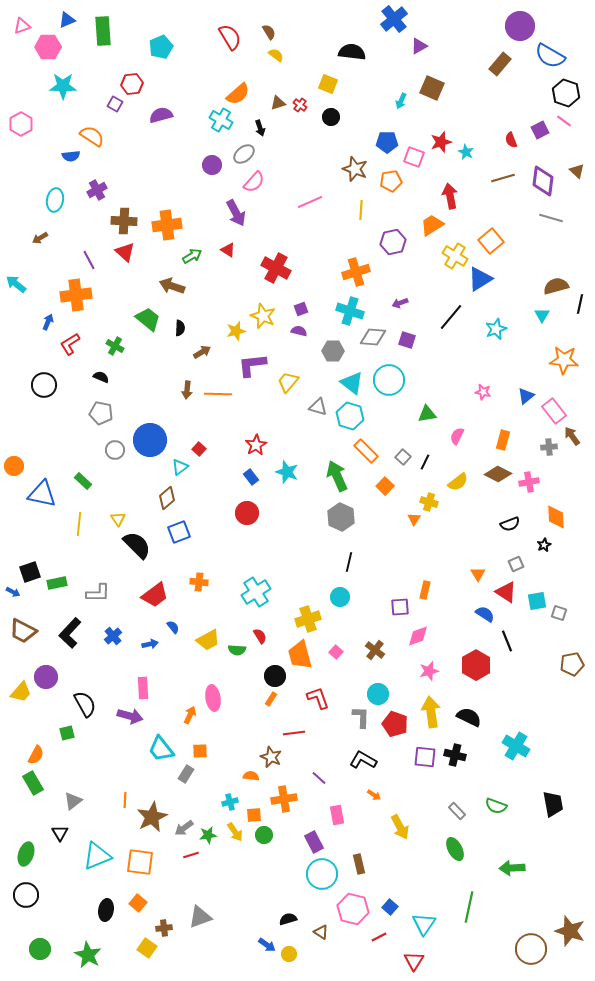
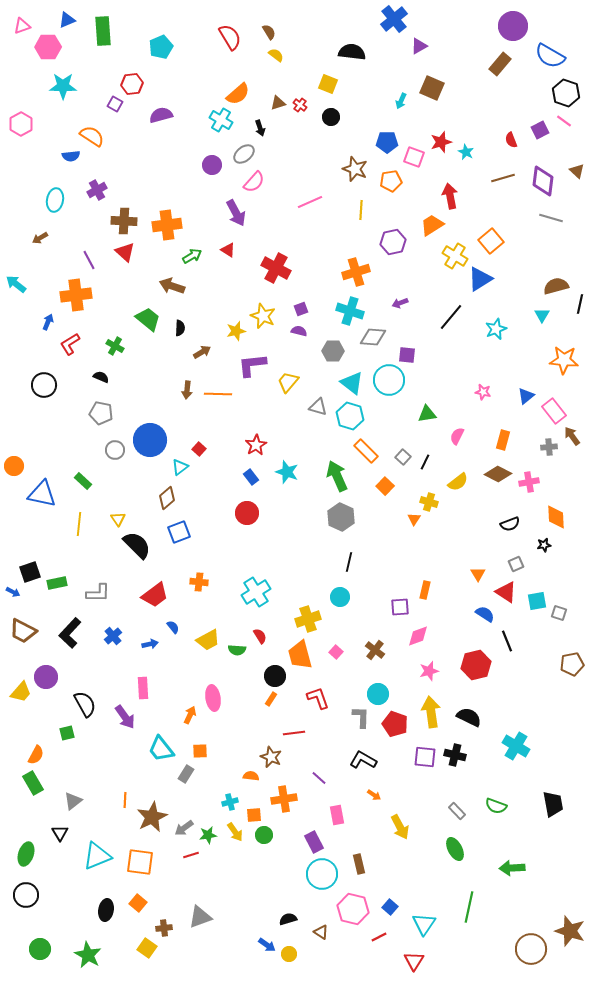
purple circle at (520, 26): moved 7 px left
purple square at (407, 340): moved 15 px down; rotated 12 degrees counterclockwise
black star at (544, 545): rotated 16 degrees clockwise
red hexagon at (476, 665): rotated 16 degrees clockwise
purple arrow at (130, 716): moved 5 px left, 1 px down; rotated 40 degrees clockwise
